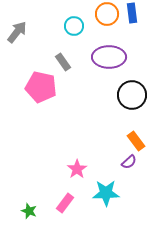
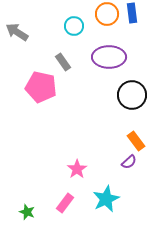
gray arrow: rotated 95 degrees counterclockwise
cyan star: moved 6 px down; rotated 24 degrees counterclockwise
green star: moved 2 px left, 1 px down
